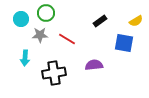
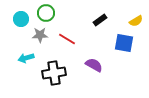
black rectangle: moved 1 px up
cyan arrow: moved 1 px right; rotated 70 degrees clockwise
purple semicircle: rotated 36 degrees clockwise
